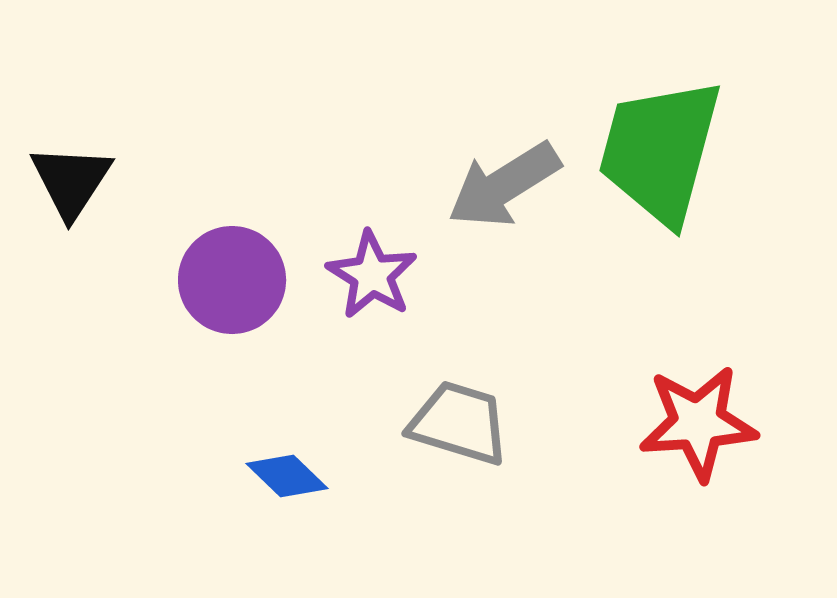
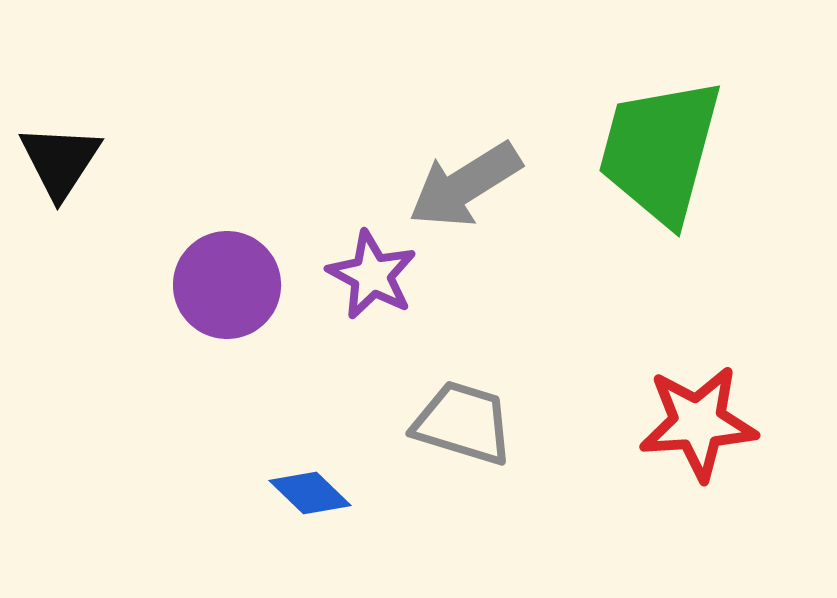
black triangle: moved 11 px left, 20 px up
gray arrow: moved 39 px left
purple star: rotated 4 degrees counterclockwise
purple circle: moved 5 px left, 5 px down
gray trapezoid: moved 4 px right
blue diamond: moved 23 px right, 17 px down
